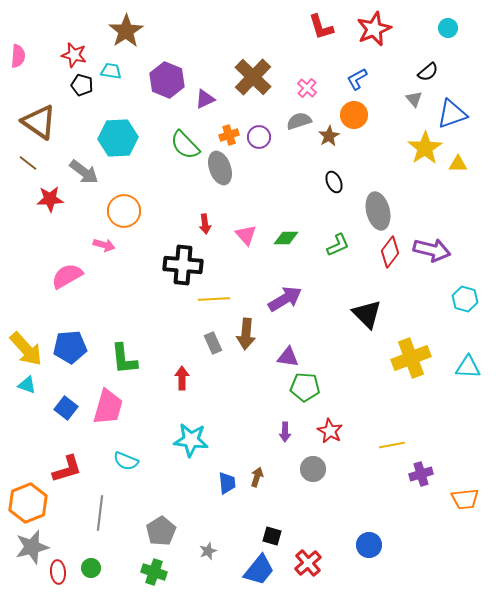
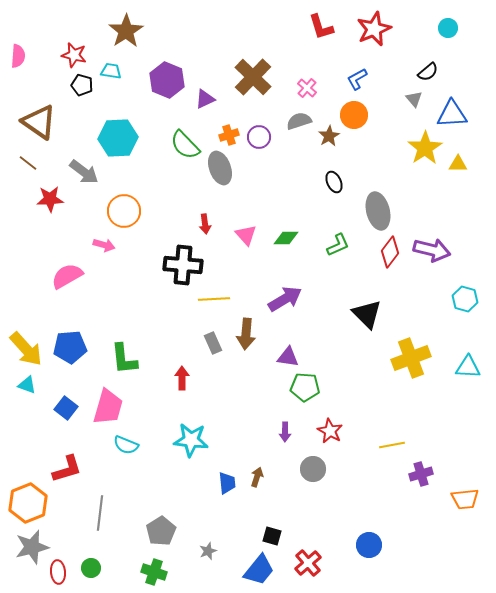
blue triangle at (452, 114): rotated 16 degrees clockwise
cyan semicircle at (126, 461): moved 16 px up
